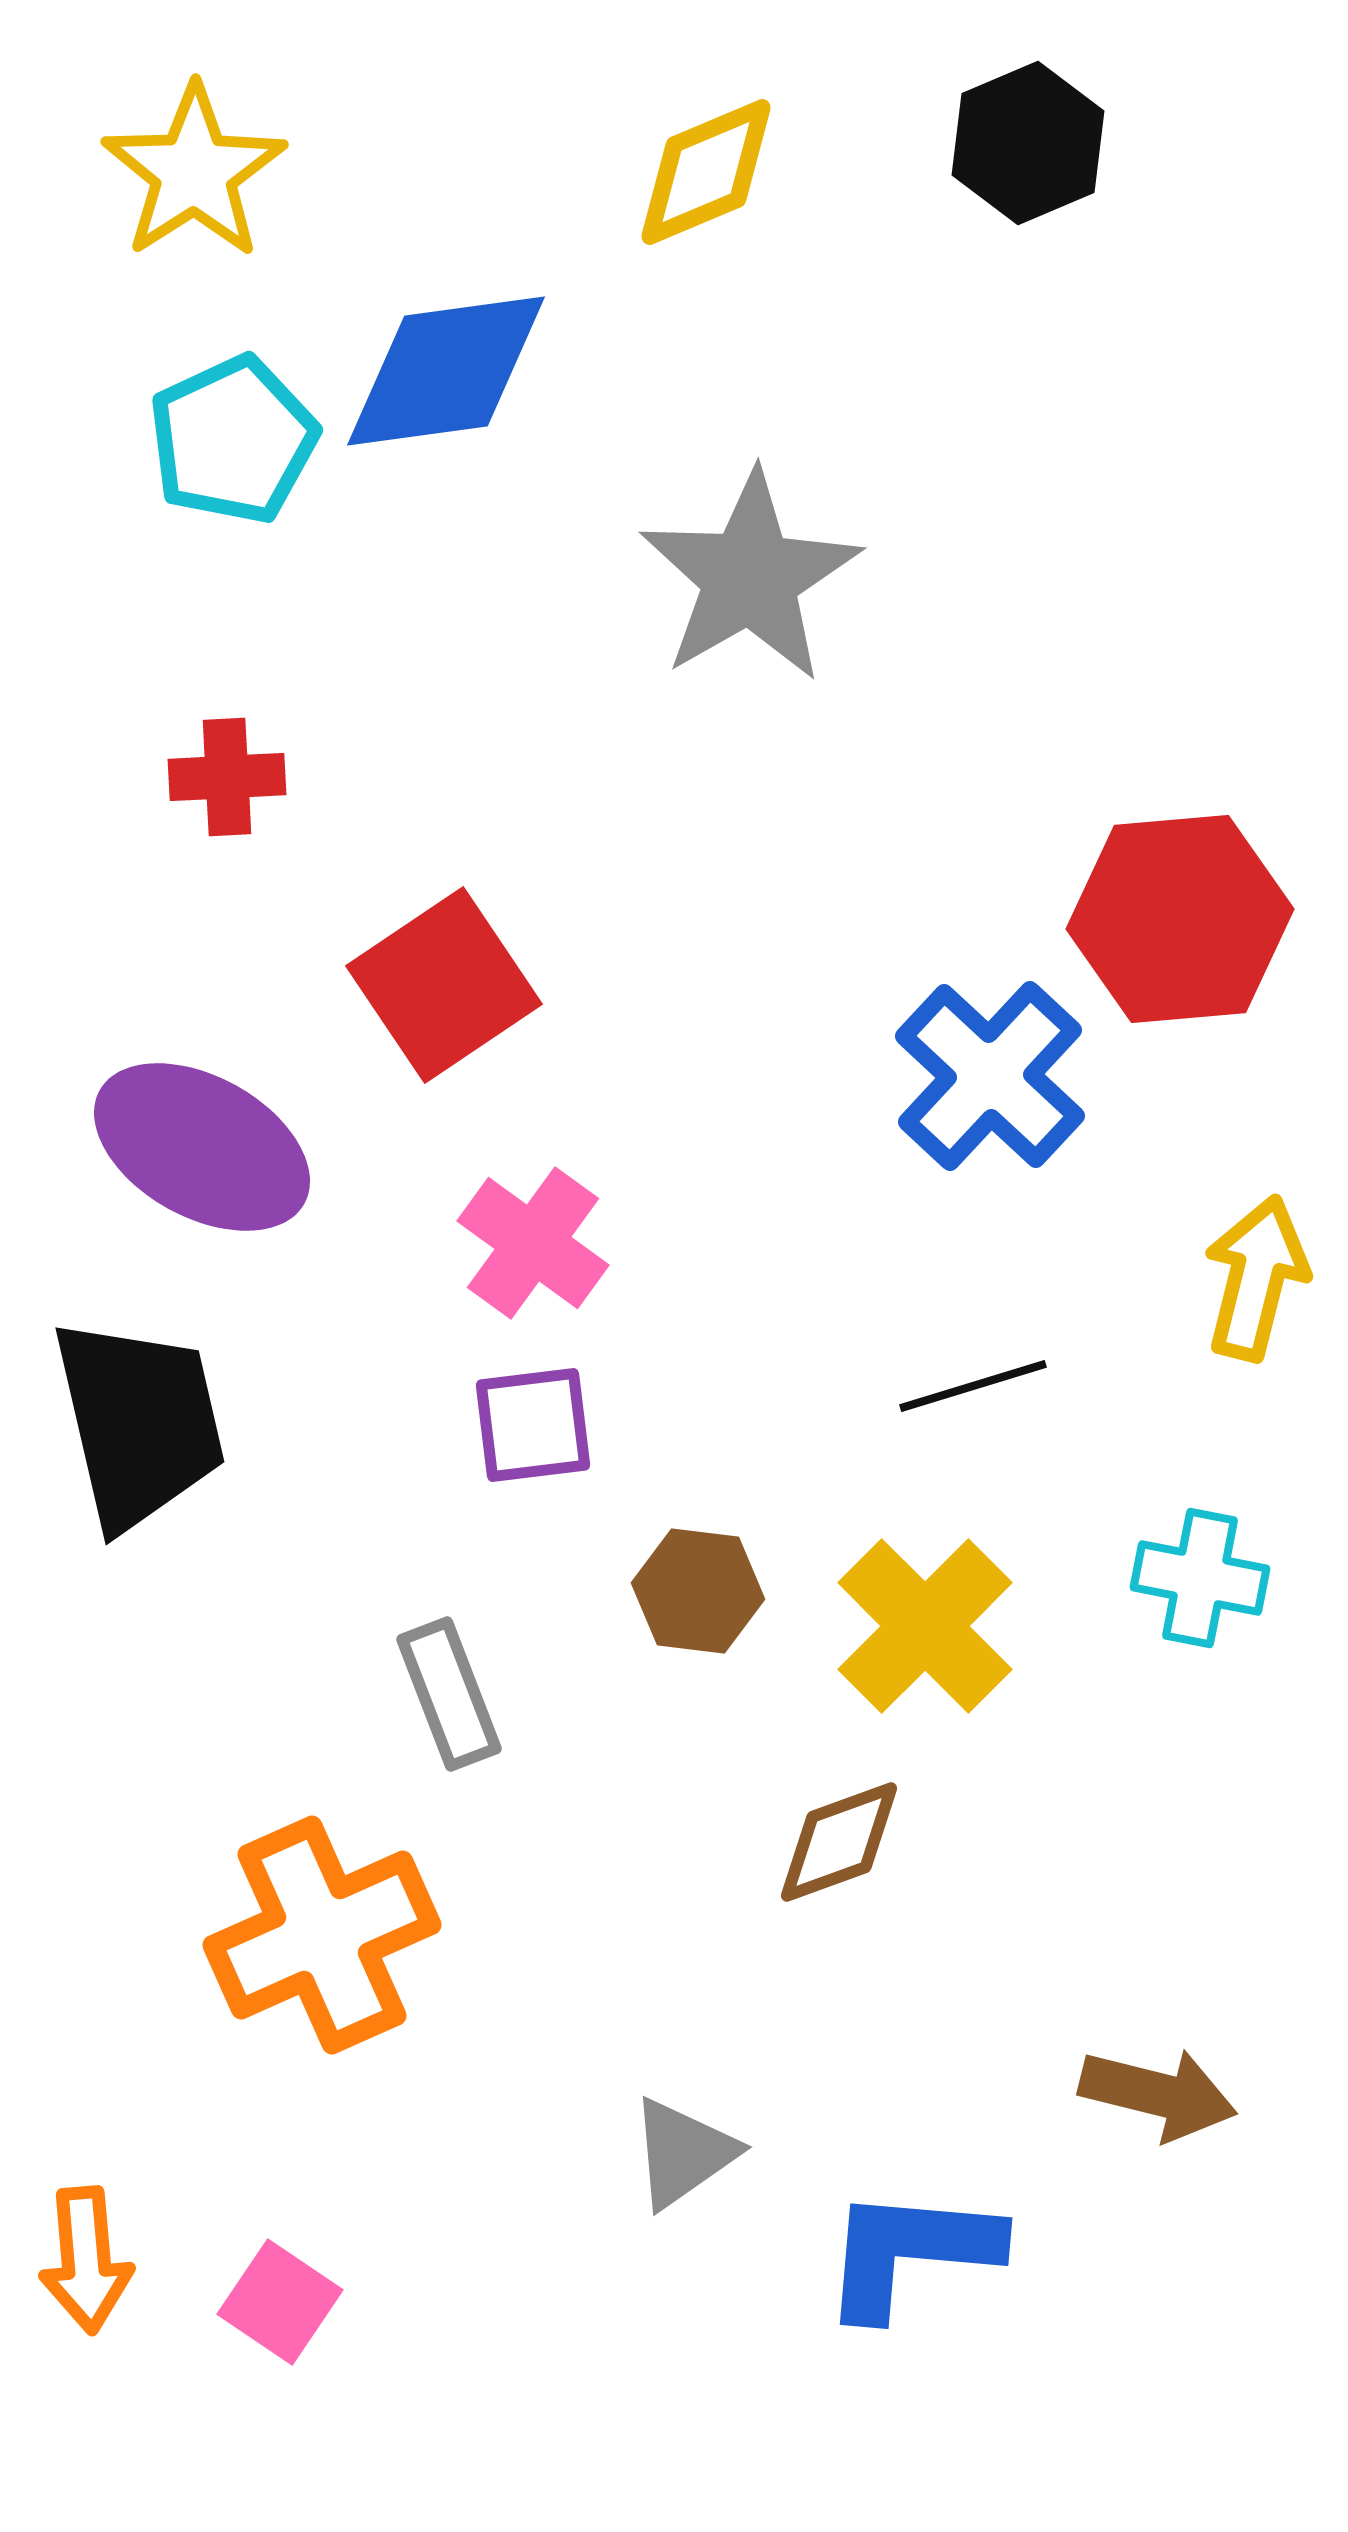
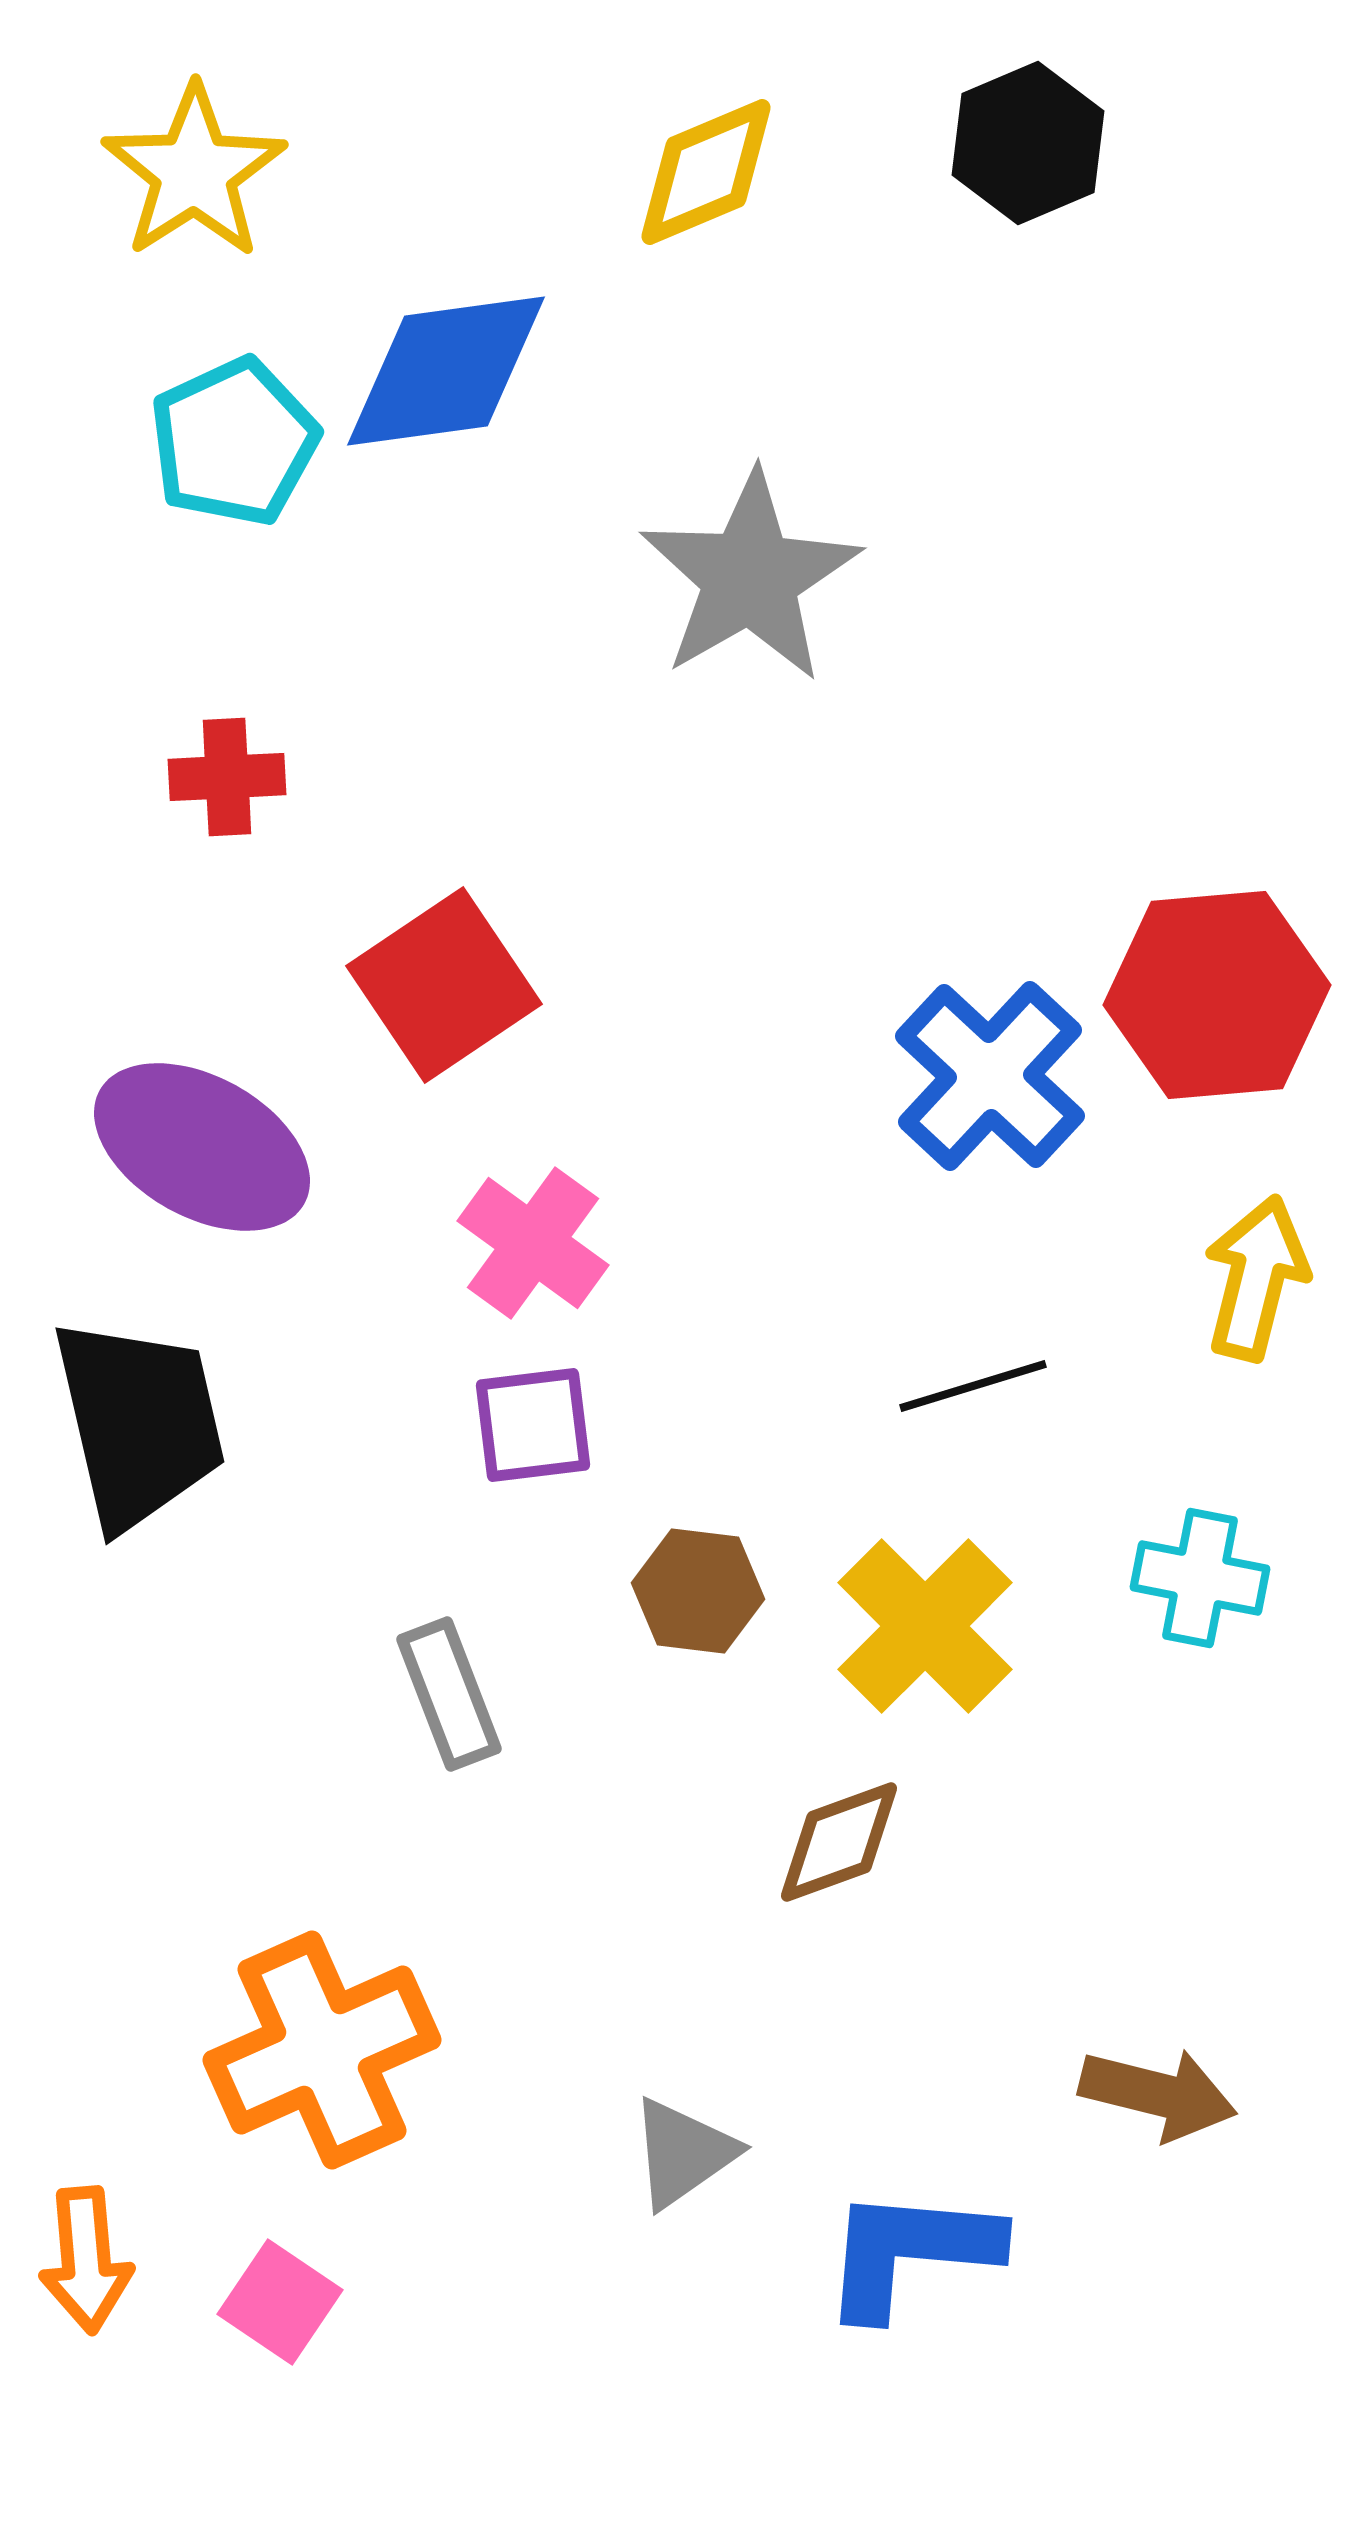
cyan pentagon: moved 1 px right, 2 px down
red hexagon: moved 37 px right, 76 px down
orange cross: moved 115 px down
